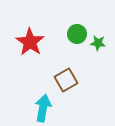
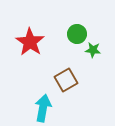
green star: moved 5 px left, 7 px down
